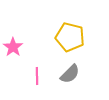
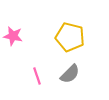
pink star: moved 11 px up; rotated 24 degrees counterclockwise
pink line: rotated 18 degrees counterclockwise
